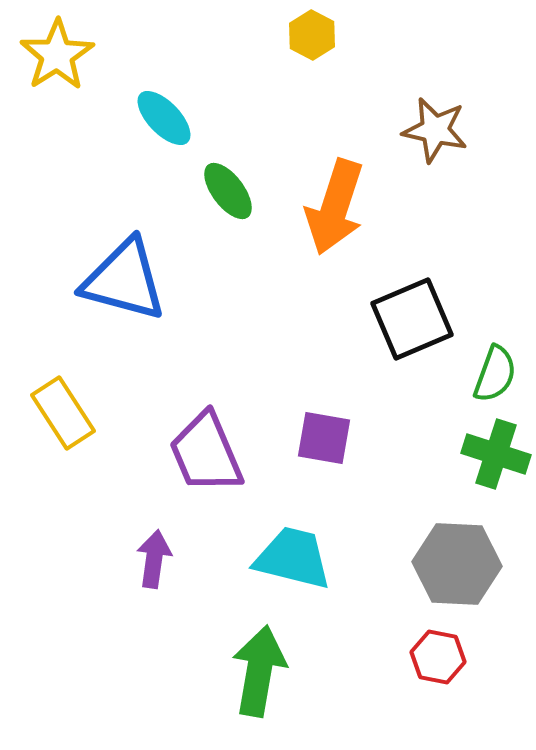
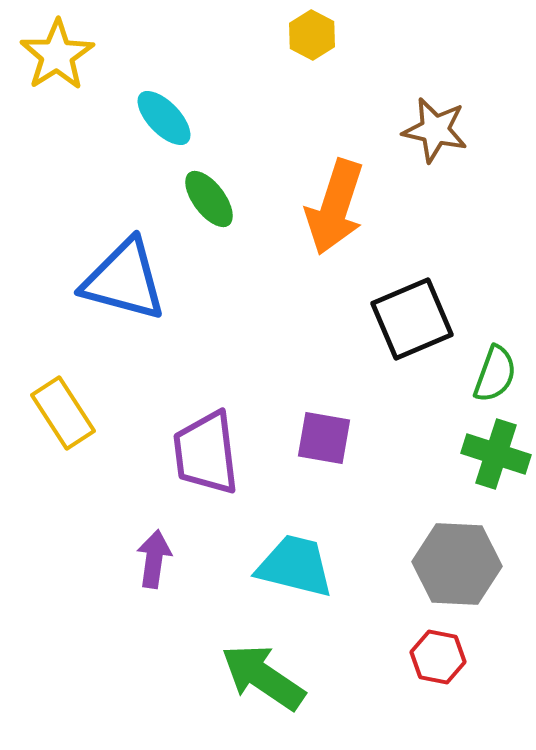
green ellipse: moved 19 px left, 8 px down
purple trapezoid: rotated 16 degrees clockwise
cyan trapezoid: moved 2 px right, 8 px down
green arrow: moved 4 px right, 6 px down; rotated 66 degrees counterclockwise
